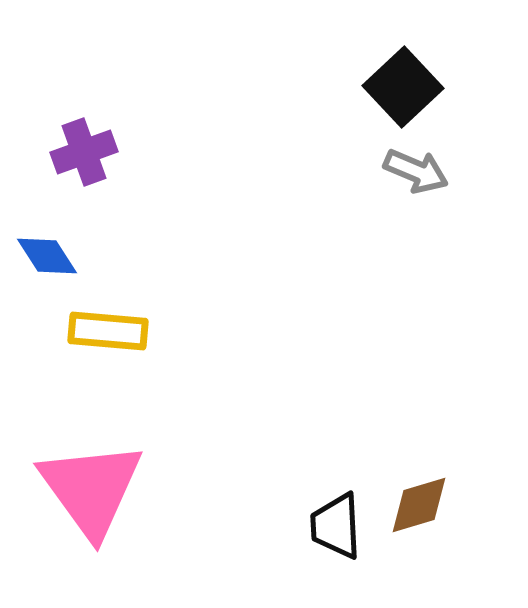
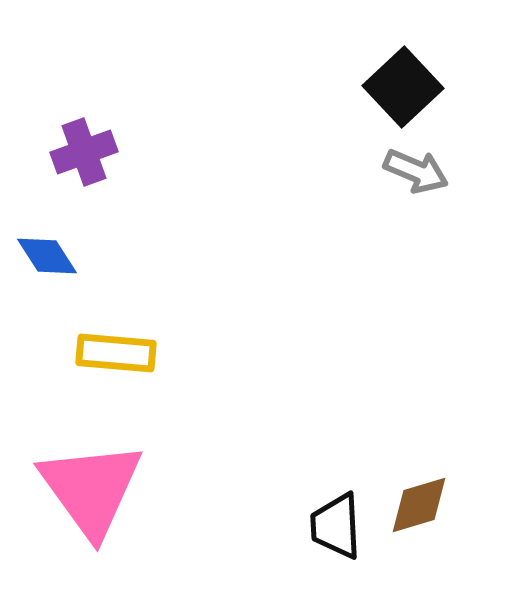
yellow rectangle: moved 8 px right, 22 px down
